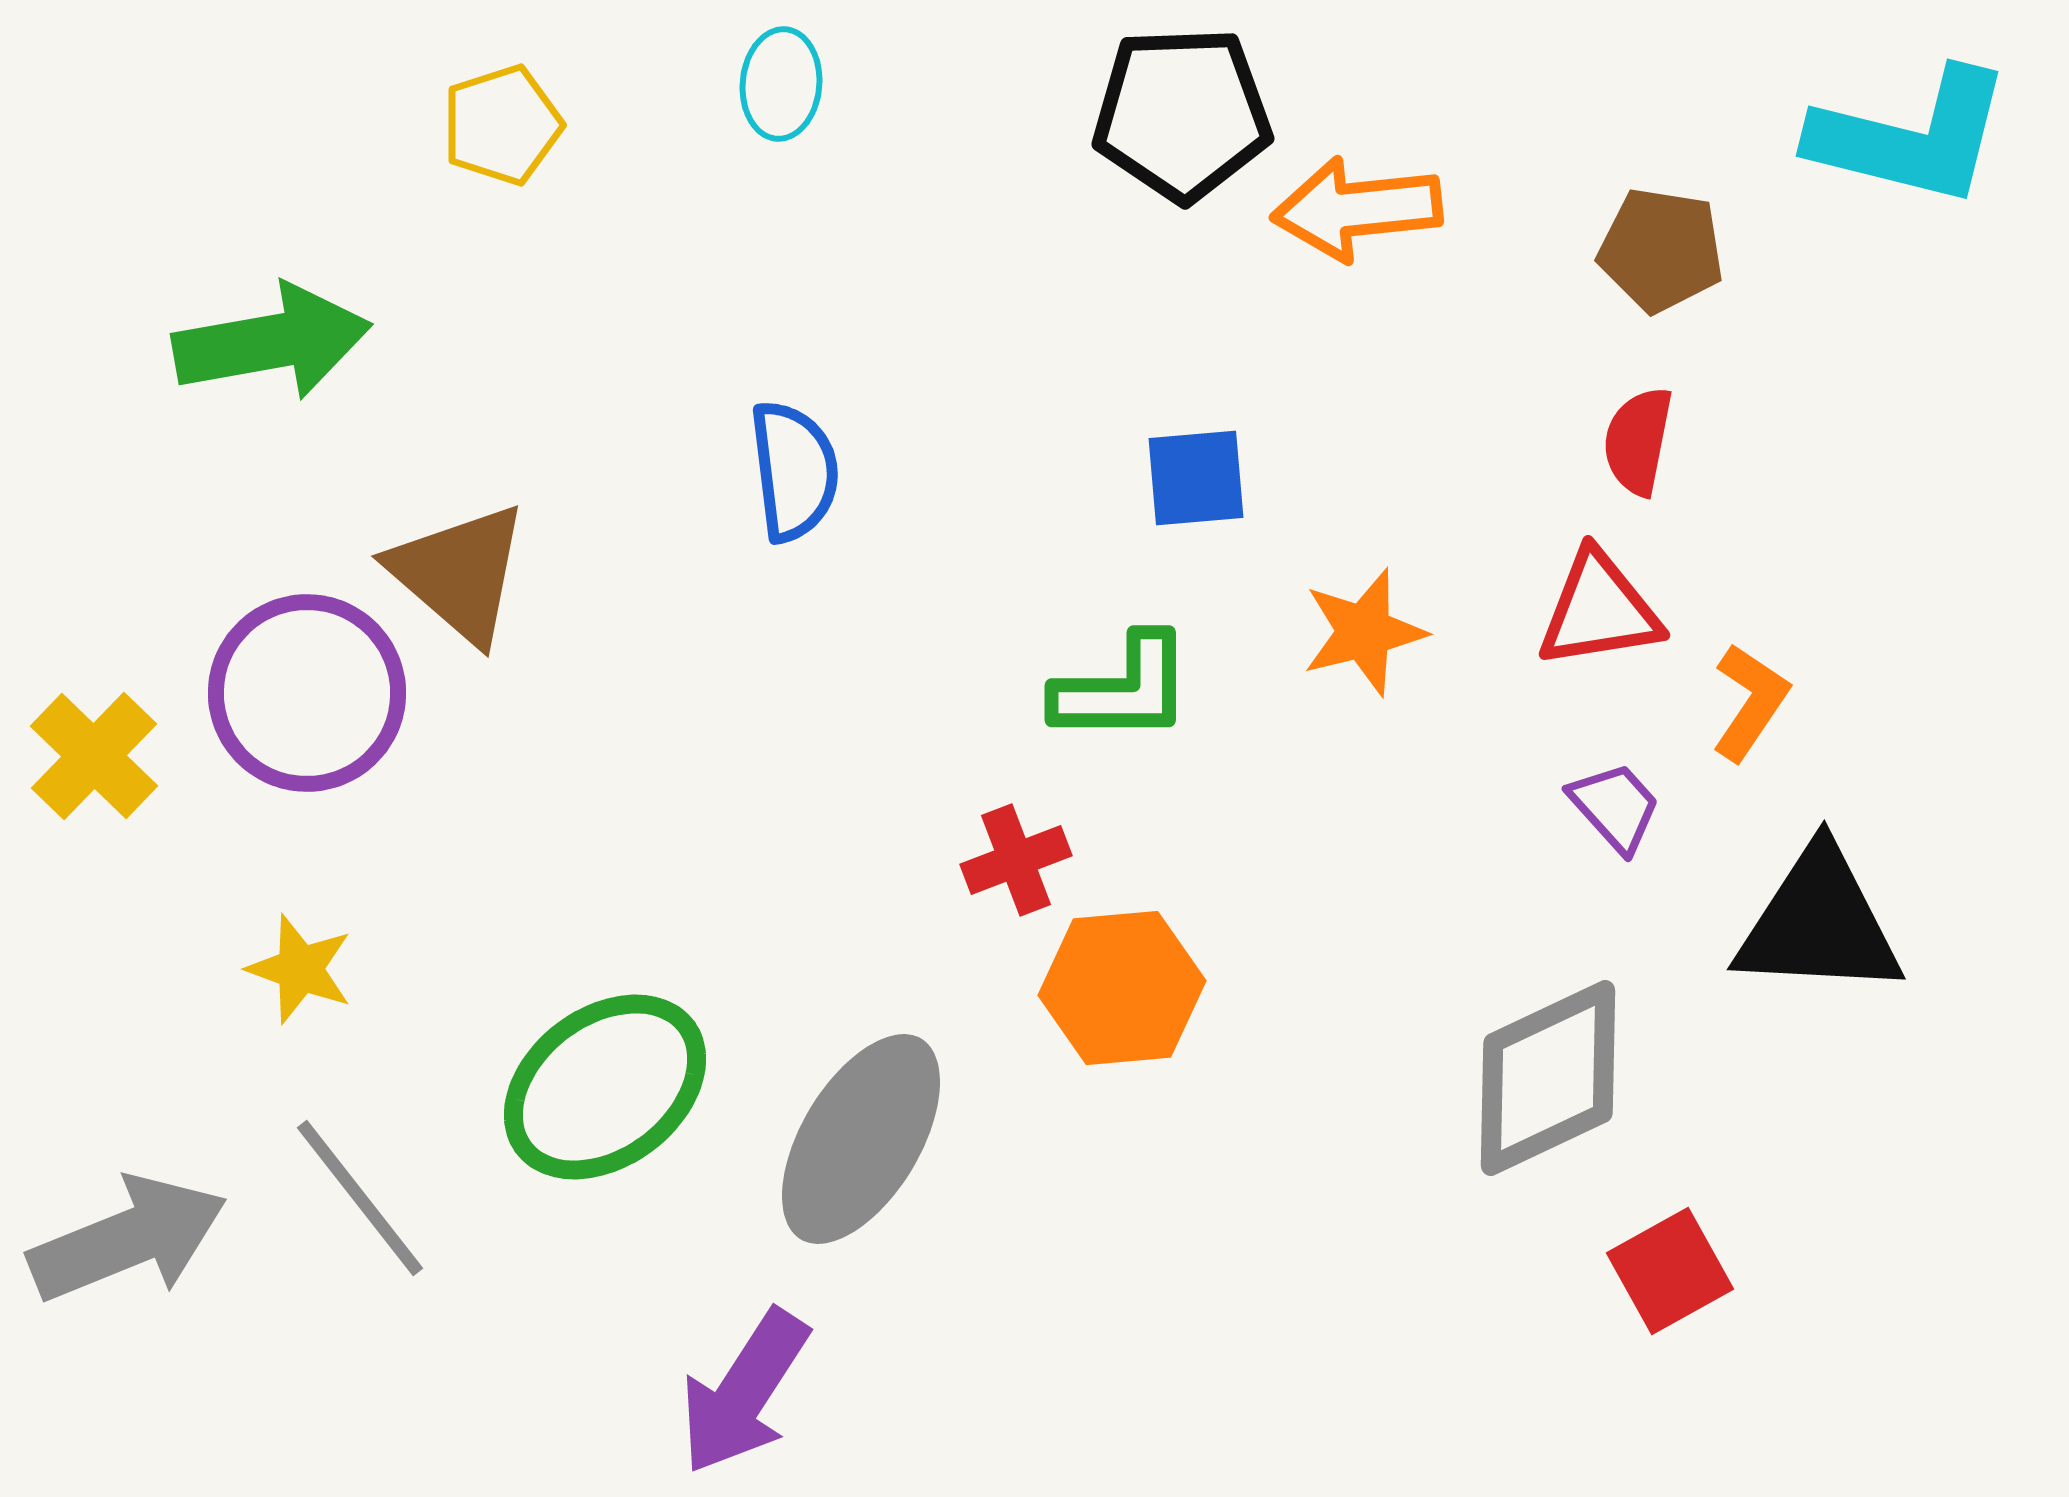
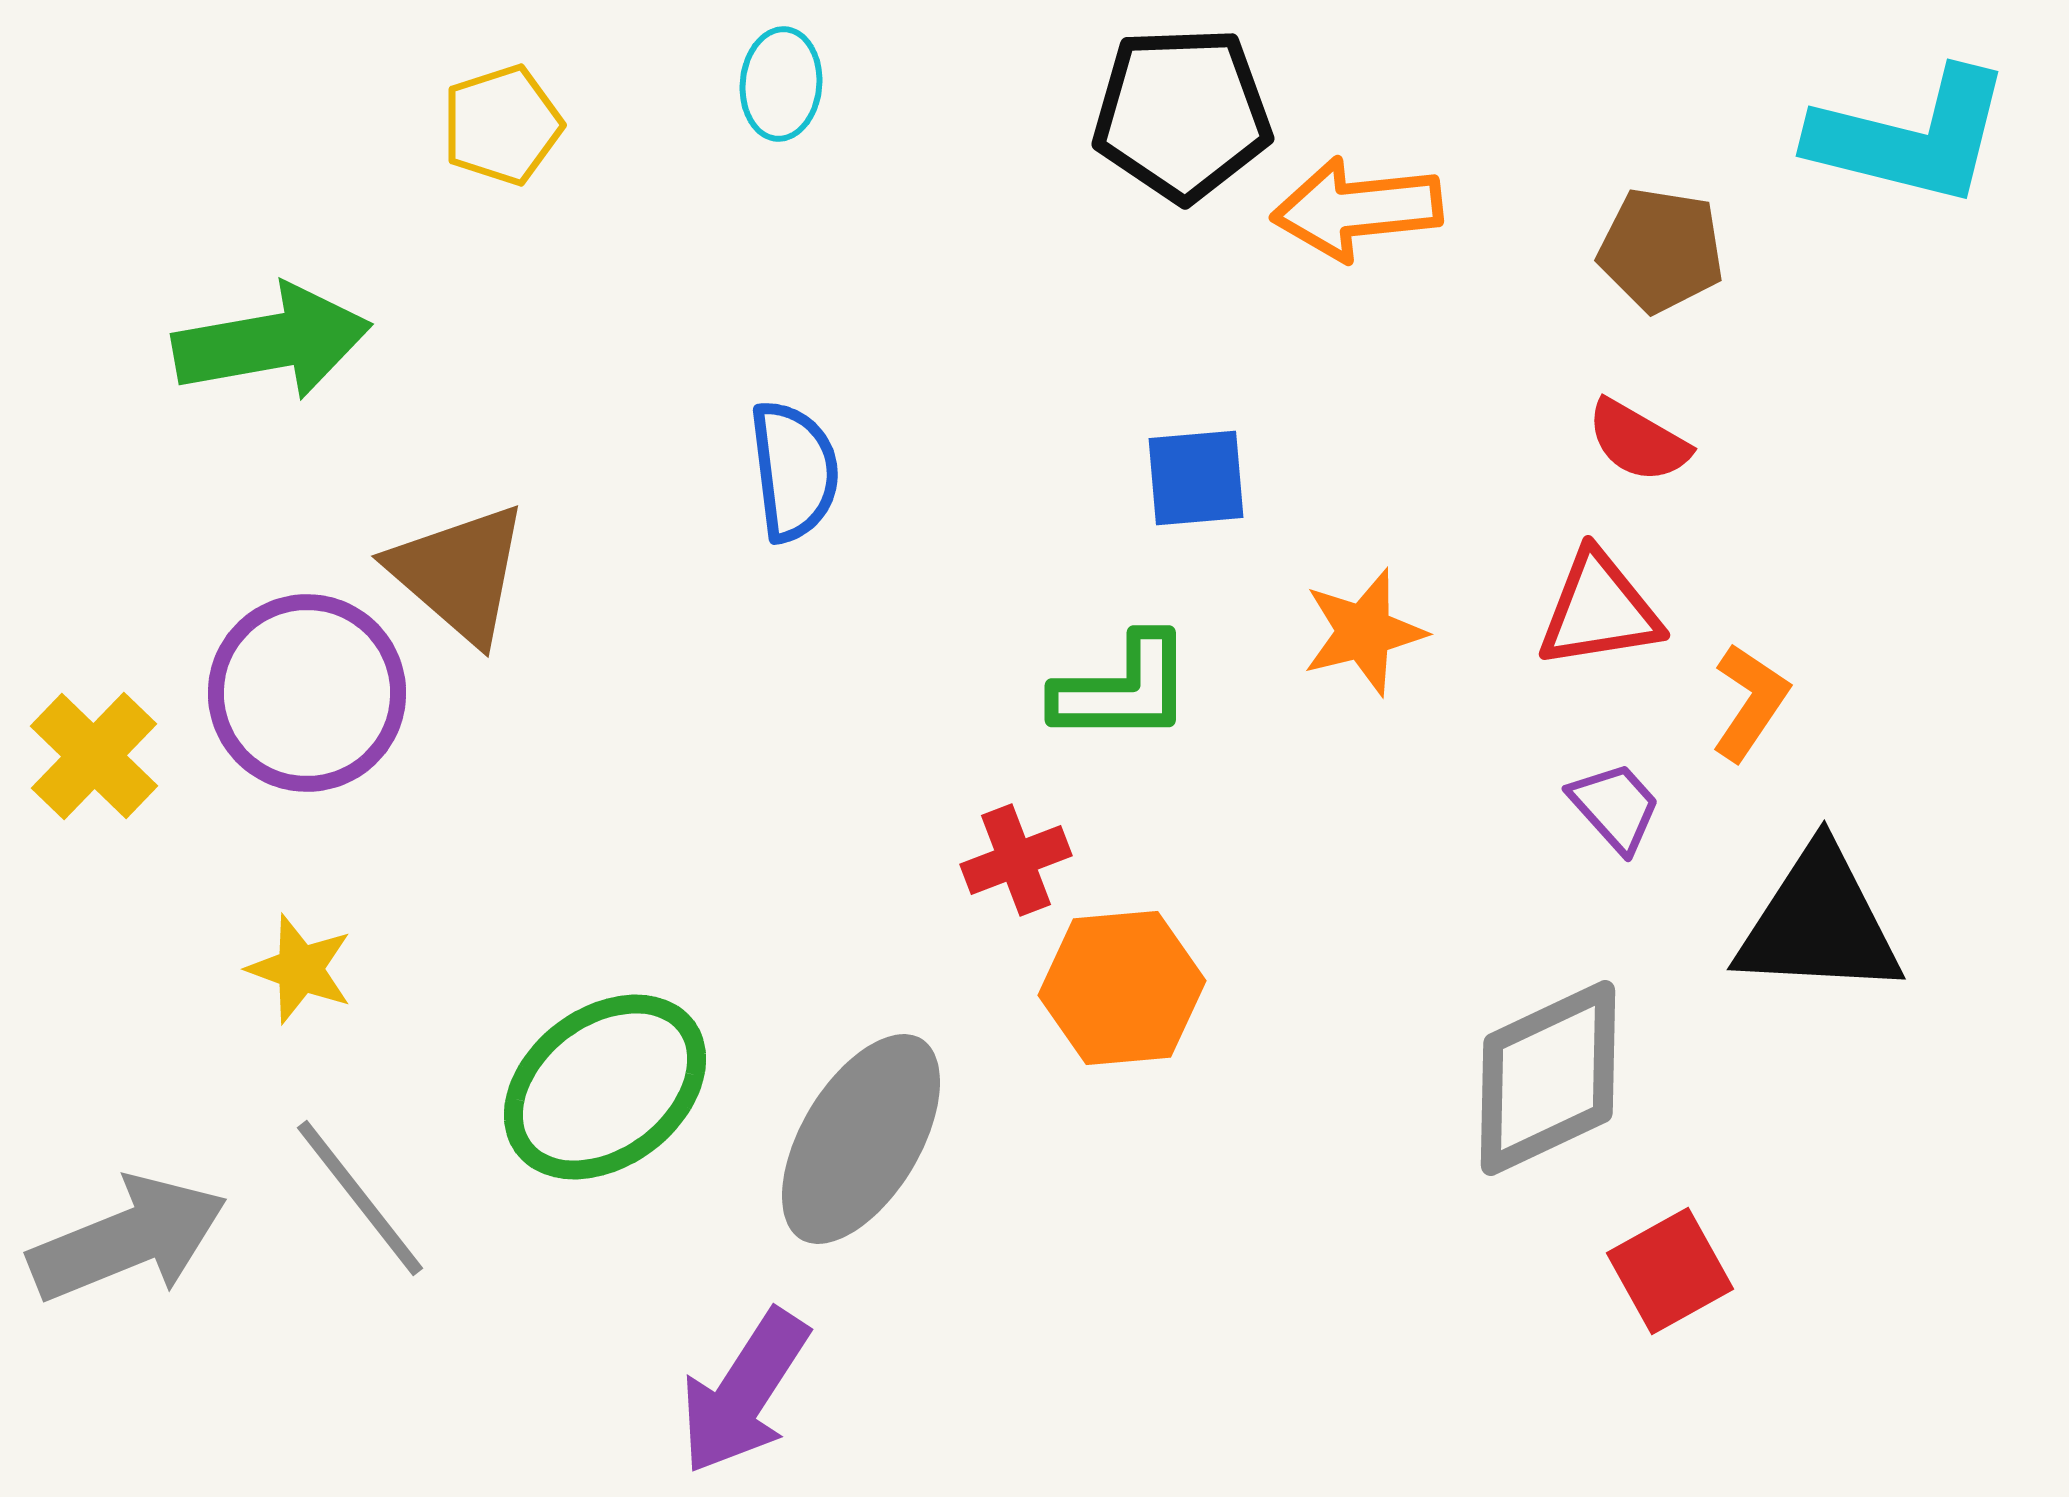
red semicircle: rotated 71 degrees counterclockwise
